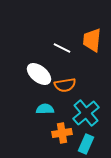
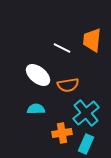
white ellipse: moved 1 px left, 1 px down
orange semicircle: moved 3 px right
cyan semicircle: moved 9 px left
